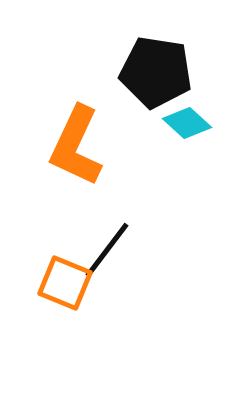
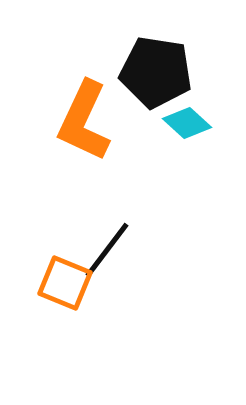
orange L-shape: moved 8 px right, 25 px up
